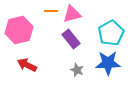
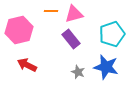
pink triangle: moved 2 px right
cyan pentagon: moved 1 px right, 1 px down; rotated 10 degrees clockwise
blue star: moved 2 px left, 4 px down; rotated 15 degrees clockwise
gray star: moved 1 px right, 2 px down
